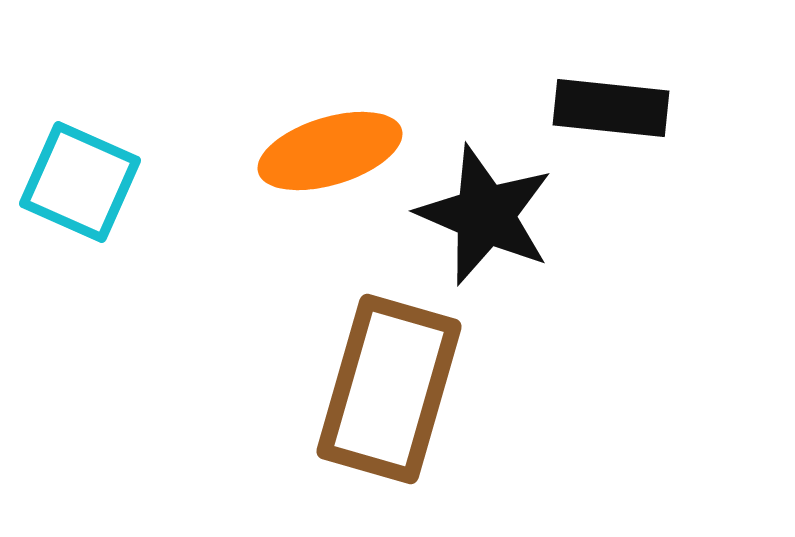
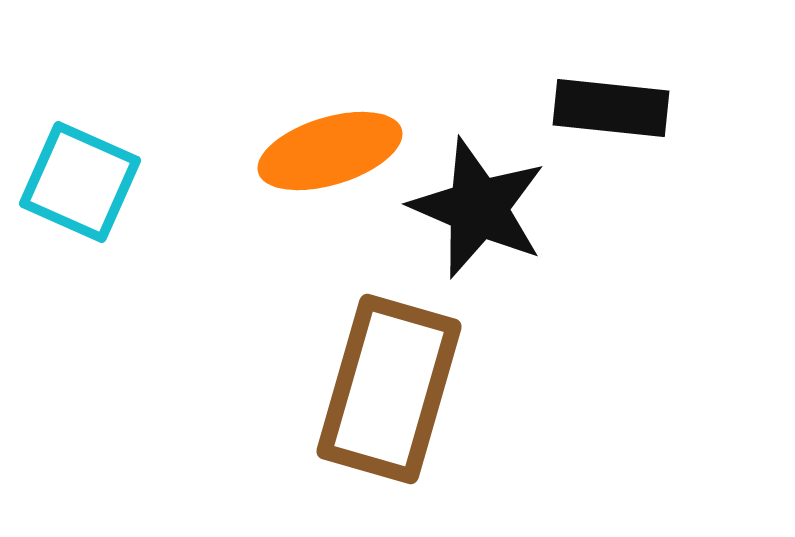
black star: moved 7 px left, 7 px up
